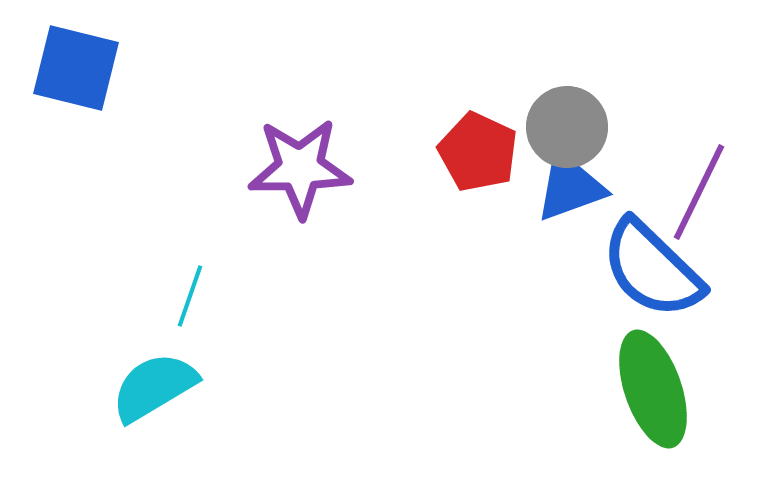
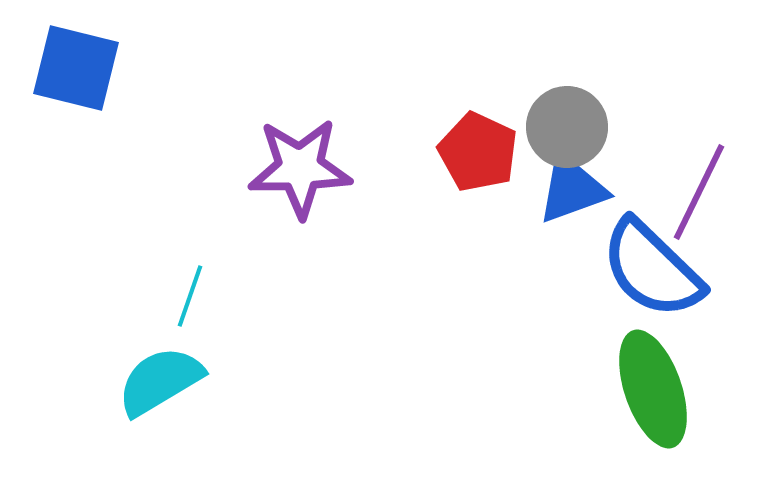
blue triangle: moved 2 px right, 2 px down
cyan semicircle: moved 6 px right, 6 px up
